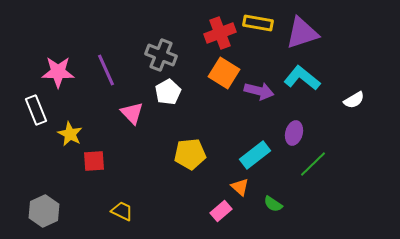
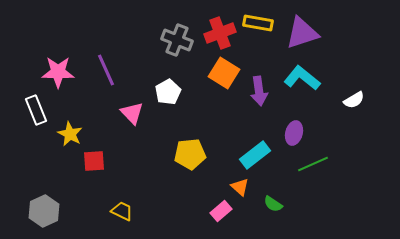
gray cross: moved 16 px right, 15 px up
purple arrow: rotated 68 degrees clockwise
green line: rotated 20 degrees clockwise
